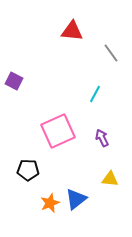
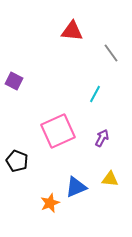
purple arrow: rotated 54 degrees clockwise
black pentagon: moved 11 px left, 9 px up; rotated 20 degrees clockwise
blue triangle: moved 12 px up; rotated 15 degrees clockwise
